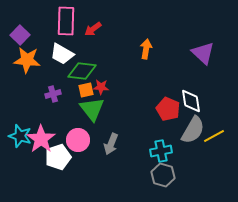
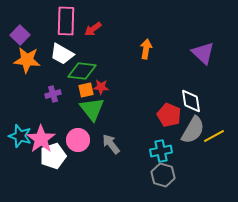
red pentagon: moved 1 px right, 6 px down
gray arrow: rotated 120 degrees clockwise
white pentagon: moved 5 px left, 1 px up
